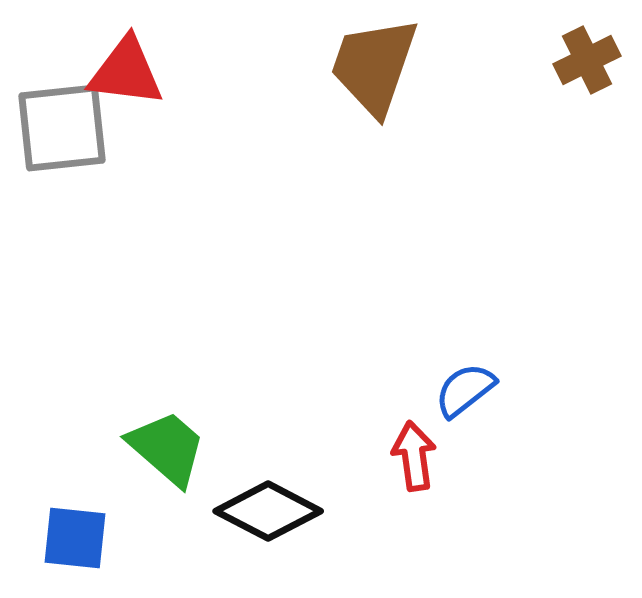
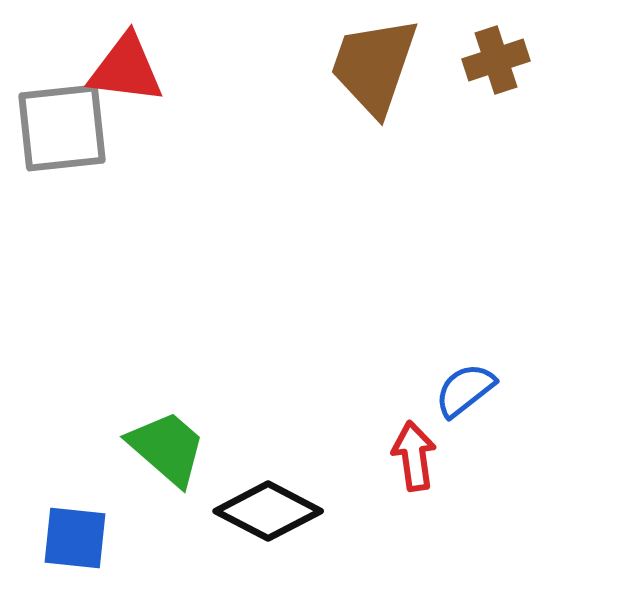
brown cross: moved 91 px left; rotated 8 degrees clockwise
red triangle: moved 3 px up
